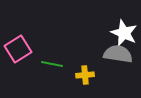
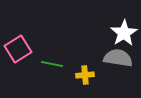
white star: rotated 16 degrees clockwise
gray semicircle: moved 4 px down
